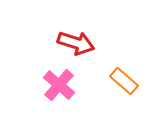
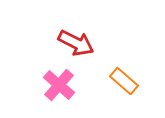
red arrow: rotated 9 degrees clockwise
